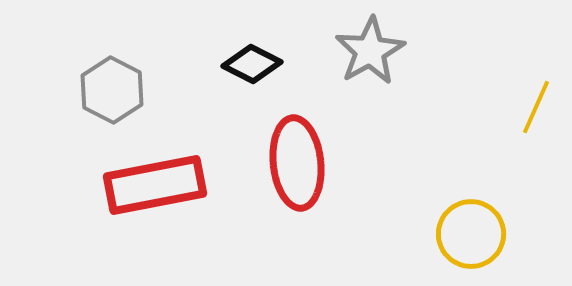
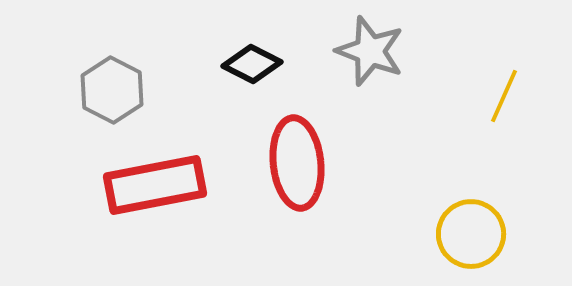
gray star: rotated 22 degrees counterclockwise
yellow line: moved 32 px left, 11 px up
